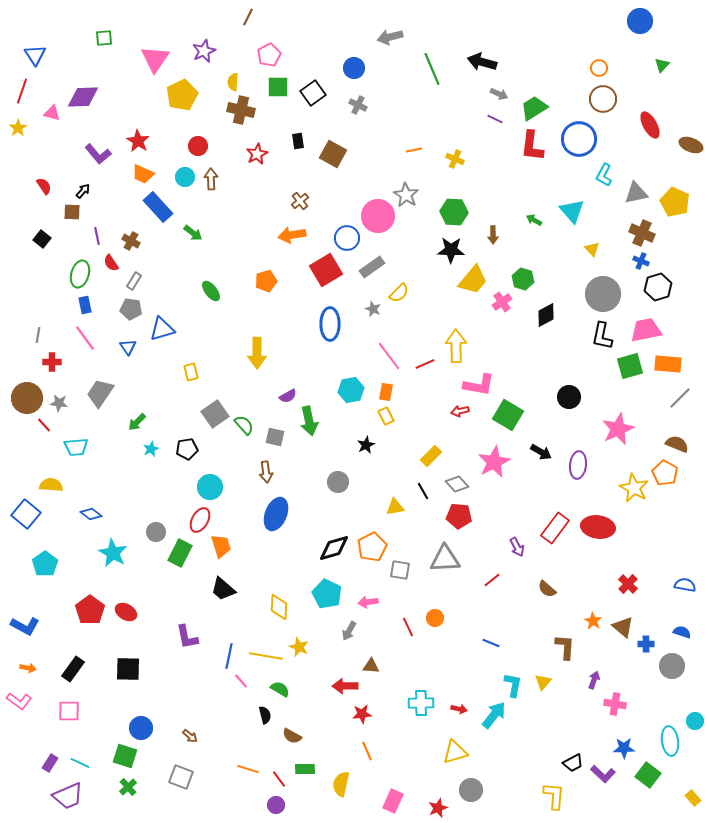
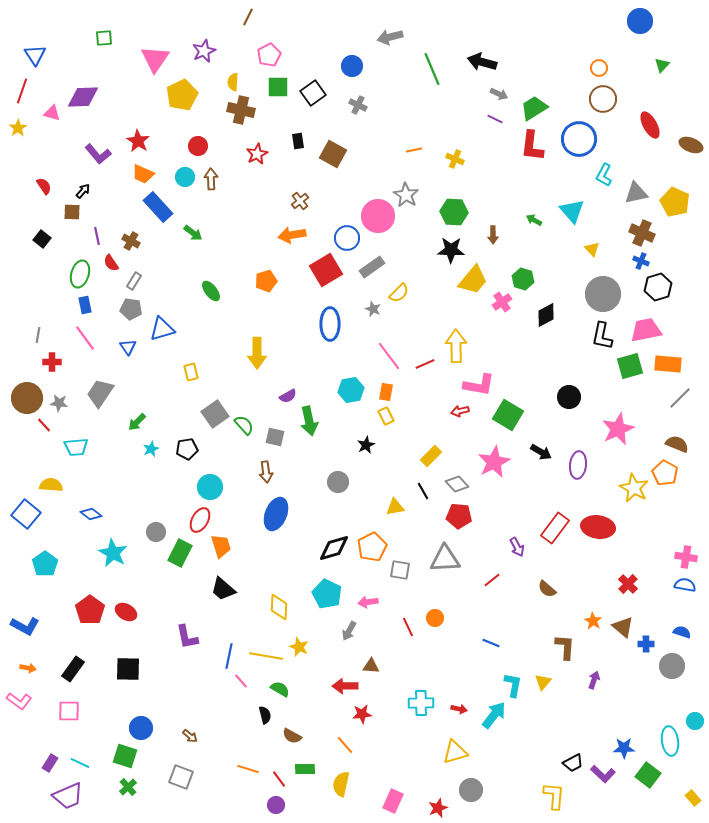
blue circle at (354, 68): moved 2 px left, 2 px up
pink cross at (615, 704): moved 71 px right, 147 px up
orange line at (367, 751): moved 22 px left, 6 px up; rotated 18 degrees counterclockwise
